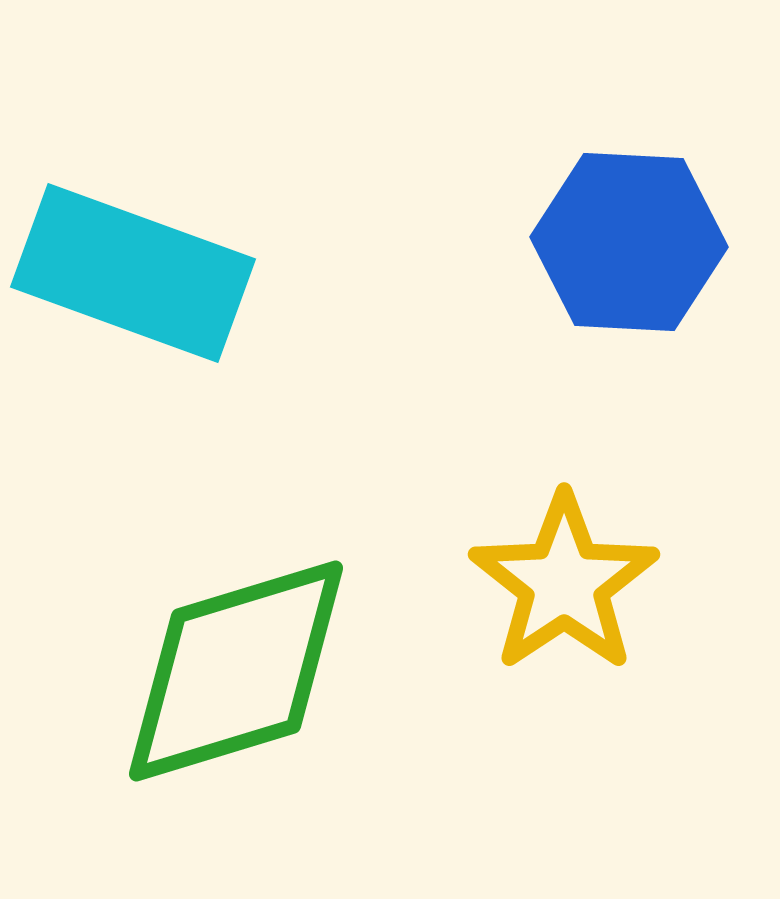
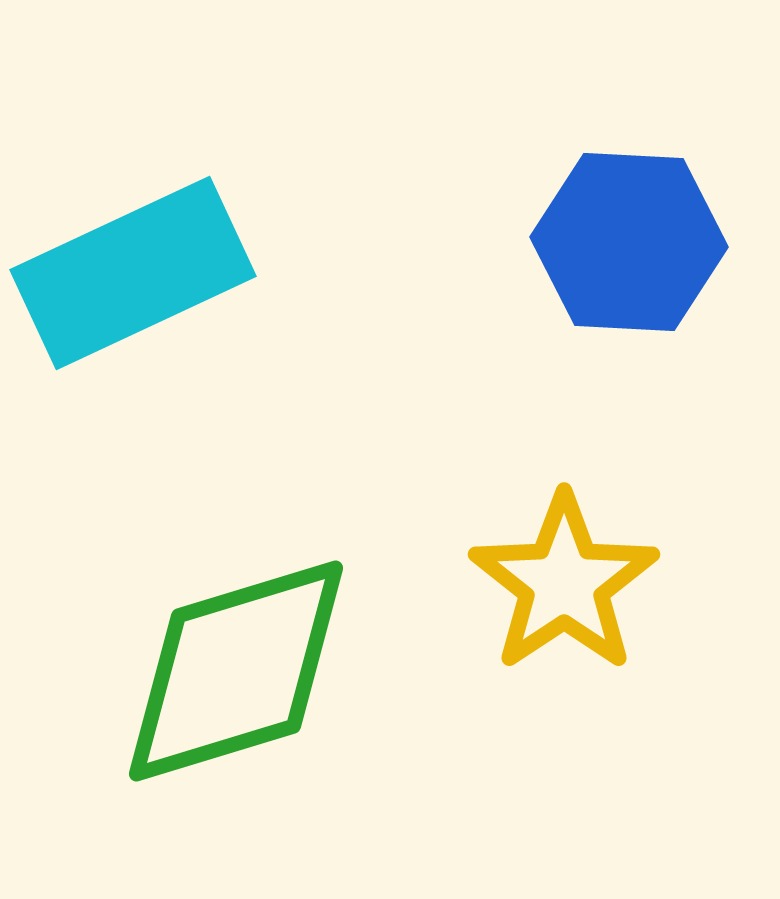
cyan rectangle: rotated 45 degrees counterclockwise
